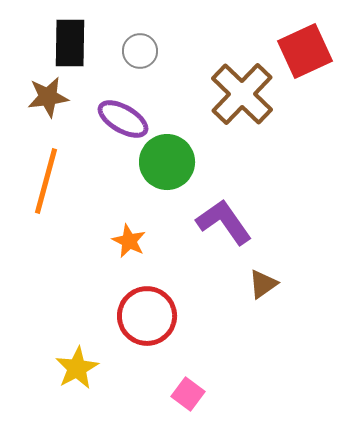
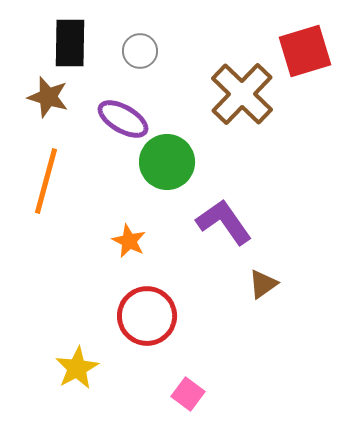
red square: rotated 8 degrees clockwise
brown star: rotated 24 degrees clockwise
